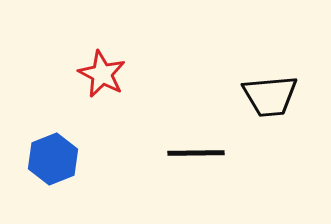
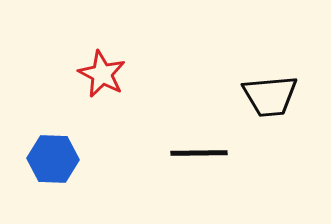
black line: moved 3 px right
blue hexagon: rotated 24 degrees clockwise
